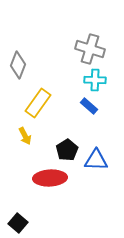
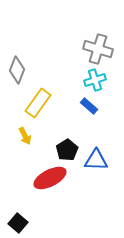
gray cross: moved 8 px right
gray diamond: moved 1 px left, 5 px down
cyan cross: rotated 20 degrees counterclockwise
red ellipse: rotated 24 degrees counterclockwise
